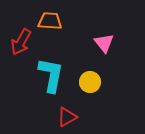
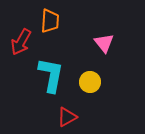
orange trapezoid: rotated 90 degrees clockwise
